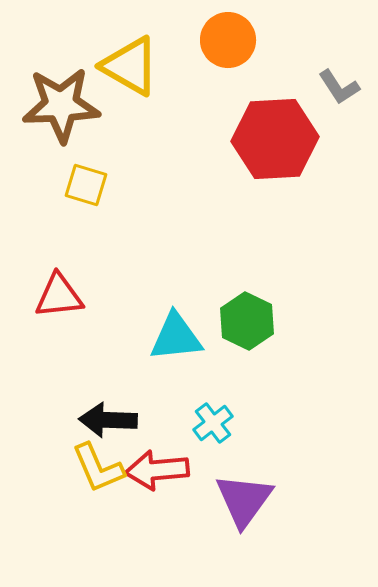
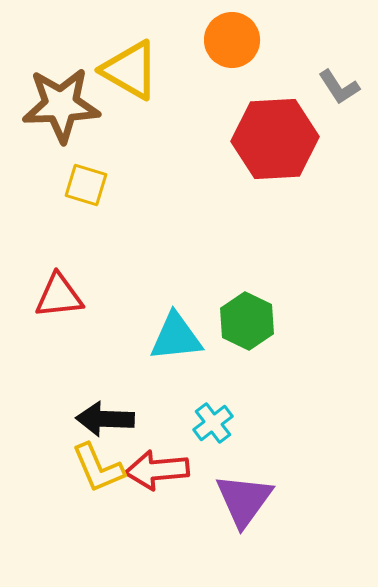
orange circle: moved 4 px right
yellow triangle: moved 4 px down
black arrow: moved 3 px left, 1 px up
